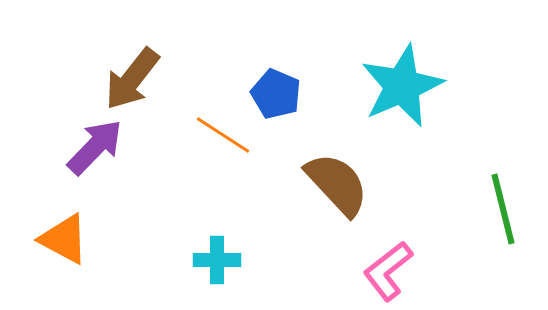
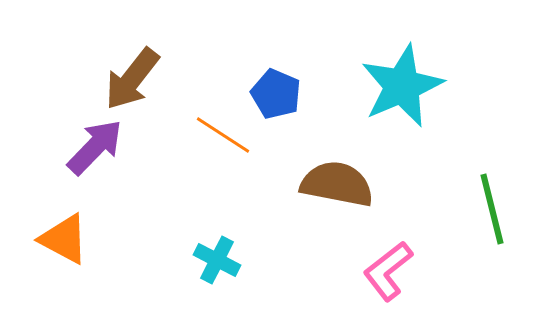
brown semicircle: rotated 36 degrees counterclockwise
green line: moved 11 px left
cyan cross: rotated 27 degrees clockwise
